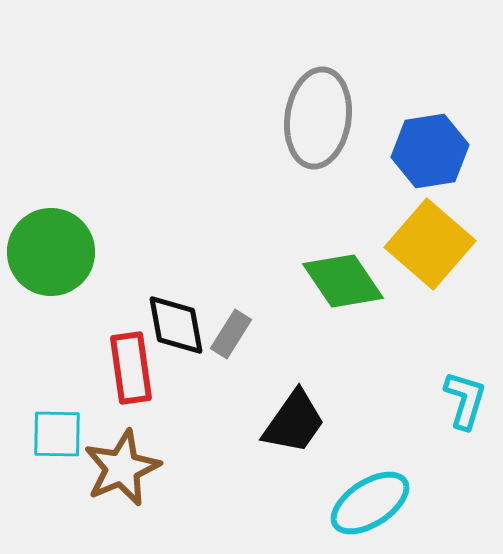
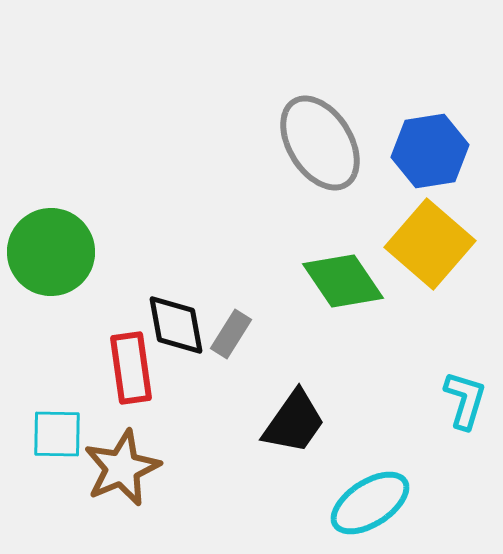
gray ellipse: moved 2 px right, 25 px down; rotated 40 degrees counterclockwise
